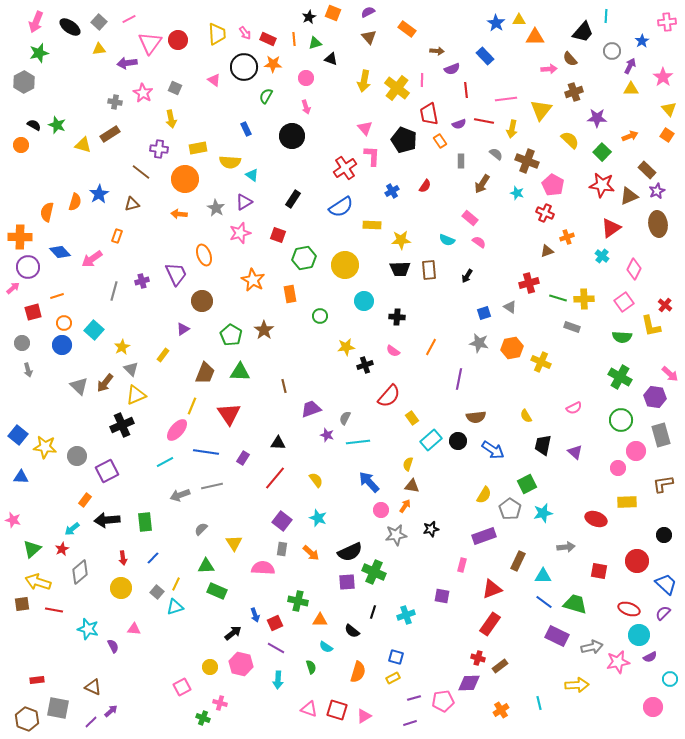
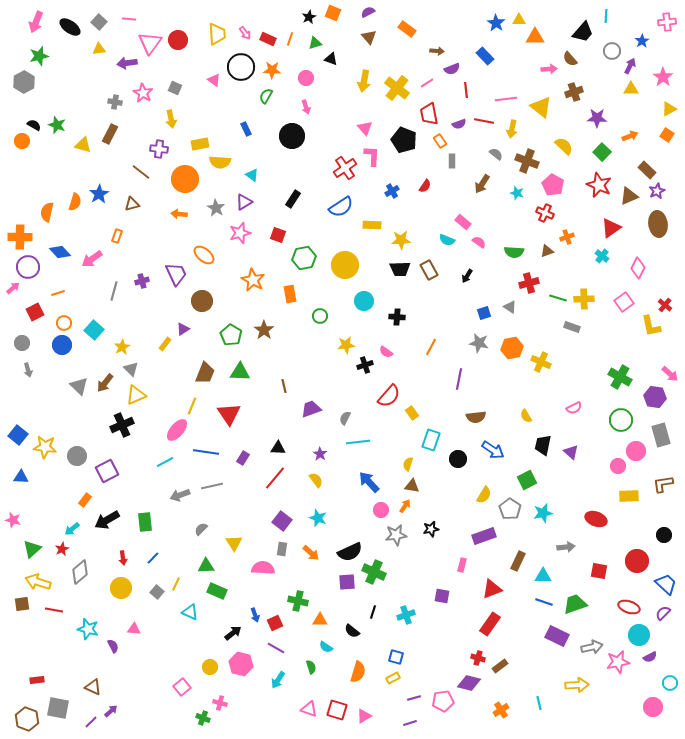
pink line at (129, 19): rotated 32 degrees clockwise
orange line at (294, 39): moved 4 px left; rotated 24 degrees clockwise
green star at (39, 53): moved 3 px down
orange star at (273, 64): moved 1 px left, 6 px down
black circle at (244, 67): moved 3 px left
pink line at (422, 80): moved 5 px right, 3 px down; rotated 56 degrees clockwise
yellow triangle at (669, 109): rotated 42 degrees clockwise
yellow triangle at (541, 110): moved 3 px up; rotated 30 degrees counterclockwise
brown rectangle at (110, 134): rotated 30 degrees counterclockwise
yellow semicircle at (570, 140): moved 6 px left, 6 px down
orange circle at (21, 145): moved 1 px right, 4 px up
yellow rectangle at (198, 148): moved 2 px right, 4 px up
gray rectangle at (461, 161): moved 9 px left
yellow semicircle at (230, 162): moved 10 px left
red star at (602, 185): moved 3 px left; rotated 15 degrees clockwise
pink rectangle at (470, 218): moved 7 px left, 4 px down
orange ellipse at (204, 255): rotated 30 degrees counterclockwise
pink diamond at (634, 269): moved 4 px right, 1 px up
brown rectangle at (429, 270): rotated 24 degrees counterclockwise
orange line at (57, 296): moved 1 px right, 3 px up
red square at (33, 312): moved 2 px right; rotated 12 degrees counterclockwise
green semicircle at (622, 337): moved 108 px left, 85 px up
yellow star at (346, 347): moved 2 px up
pink semicircle at (393, 351): moved 7 px left, 1 px down
yellow rectangle at (163, 355): moved 2 px right, 11 px up
yellow rectangle at (412, 418): moved 5 px up
purple star at (327, 435): moved 7 px left, 19 px down; rotated 16 degrees clockwise
cyan rectangle at (431, 440): rotated 30 degrees counterclockwise
black circle at (458, 441): moved 18 px down
black triangle at (278, 443): moved 5 px down
purple triangle at (575, 452): moved 4 px left
pink circle at (618, 468): moved 2 px up
green square at (527, 484): moved 4 px up
yellow rectangle at (627, 502): moved 2 px right, 6 px up
black arrow at (107, 520): rotated 25 degrees counterclockwise
blue line at (544, 602): rotated 18 degrees counterclockwise
green trapezoid at (575, 604): rotated 35 degrees counterclockwise
cyan triangle at (175, 607): moved 15 px right, 5 px down; rotated 42 degrees clockwise
red ellipse at (629, 609): moved 2 px up
cyan circle at (670, 679): moved 4 px down
cyan arrow at (278, 680): rotated 30 degrees clockwise
purple diamond at (469, 683): rotated 15 degrees clockwise
pink square at (182, 687): rotated 12 degrees counterclockwise
